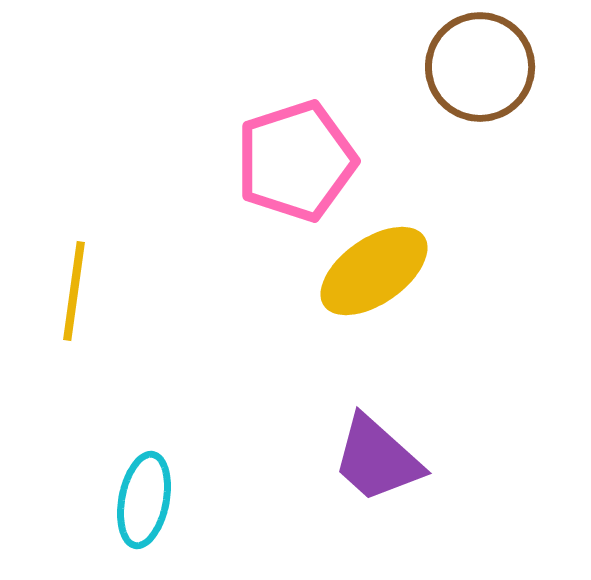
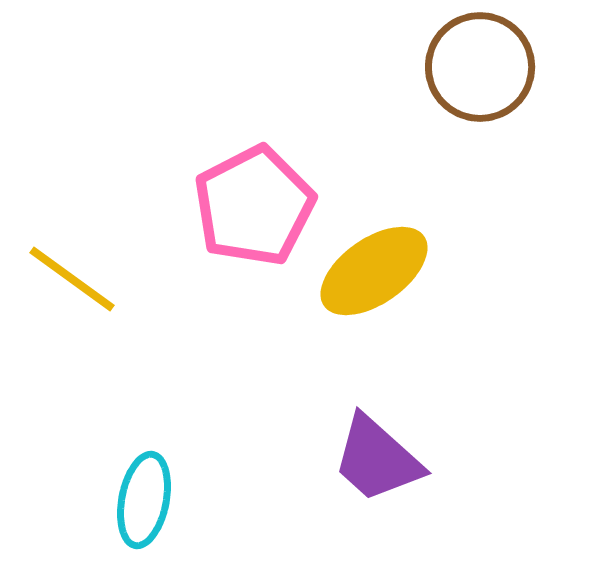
pink pentagon: moved 42 px left, 45 px down; rotated 9 degrees counterclockwise
yellow line: moved 2 px left, 12 px up; rotated 62 degrees counterclockwise
